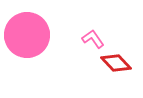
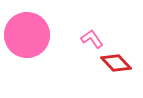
pink L-shape: moved 1 px left
